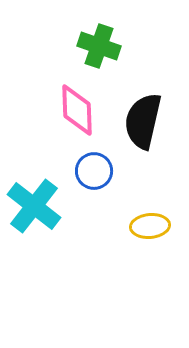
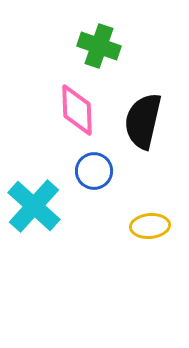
cyan cross: rotated 4 degrees clockwise
